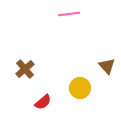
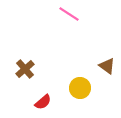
pink line: rotated 40 degrees clockwise
brown triangle: rotated 12 degrees counterclockwise
